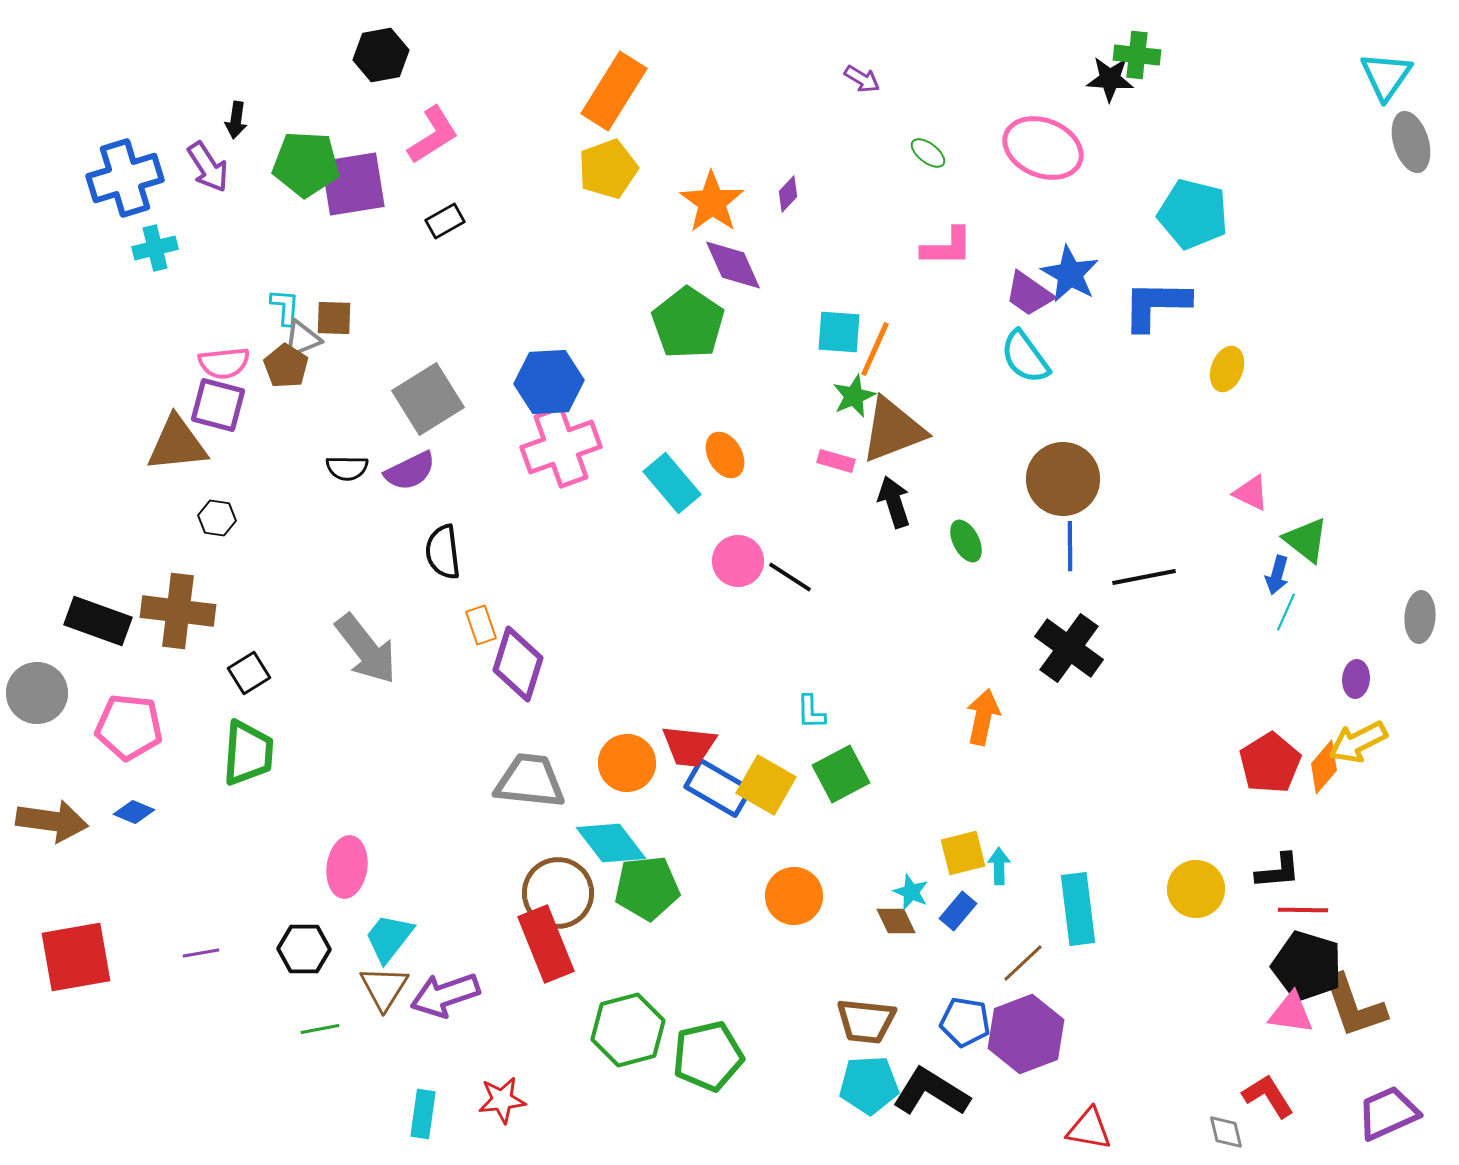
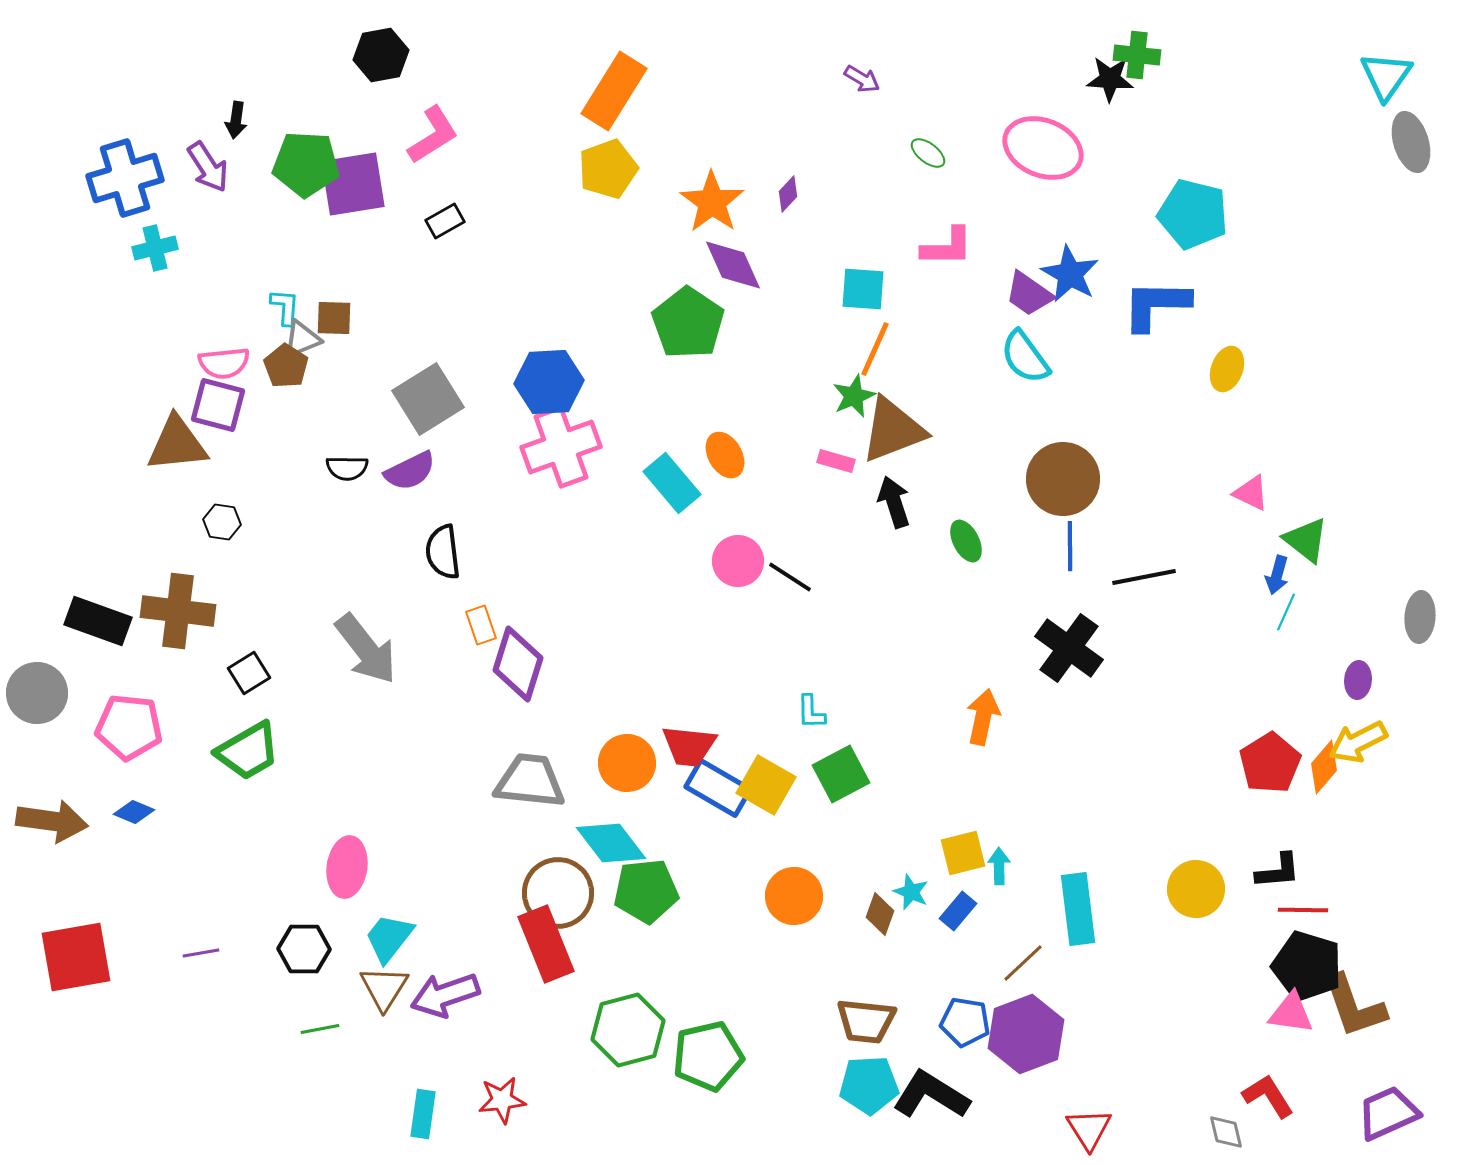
cyan square at (839, 332): moved 24 px right, 43 px up
black hexagon at (217, 518): moved 5 px right, 4 px down
purple ellipse at (1356, 679): moved 2 px right, 1 px down
green trapezoid at (248, 753): moved 2 px up; rotated 56 degrees clockwise
green pentagon at (647, 888): moved 1 px left, 3 px down
brown diamond at (896, 921): moved 16 px left, 7 px up; rotated 45 degrees clockwise
black L-shape at (931, 1092): moved 3 px down
red triangle at (1089, 1129): rotated 48 degrees clockwise
